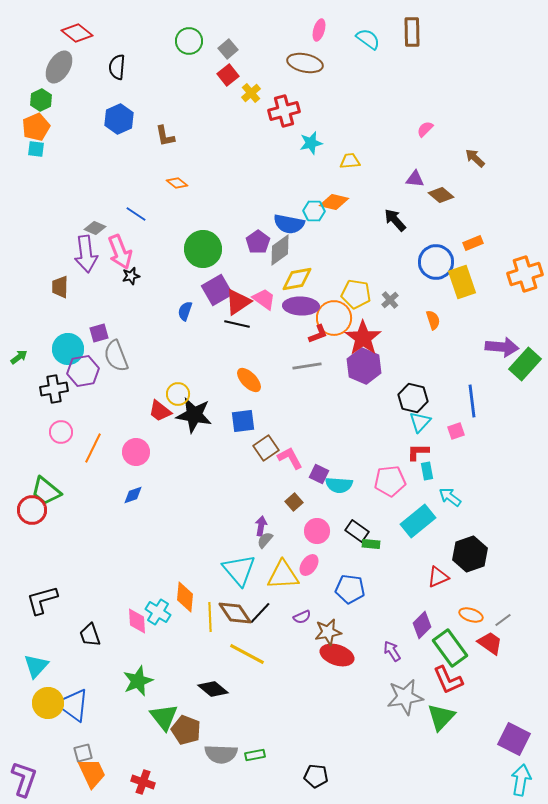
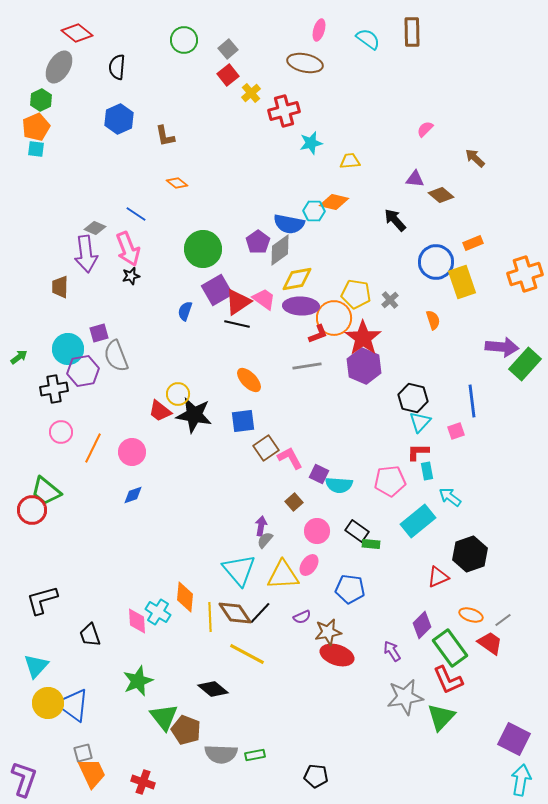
green circle at (189, 41): moved 5 px left, 1 px up
pink arrow at (120, 252): moved 8 px right, 3 px up
pink circle at (136, 452): moved 4 px left
